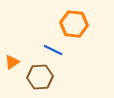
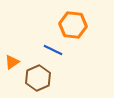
orange hexagon: moved 1 px left, 1 px down
brown hexagon: moved 2 px left, 1 px down; rotated 20 degrees counterclockwise
